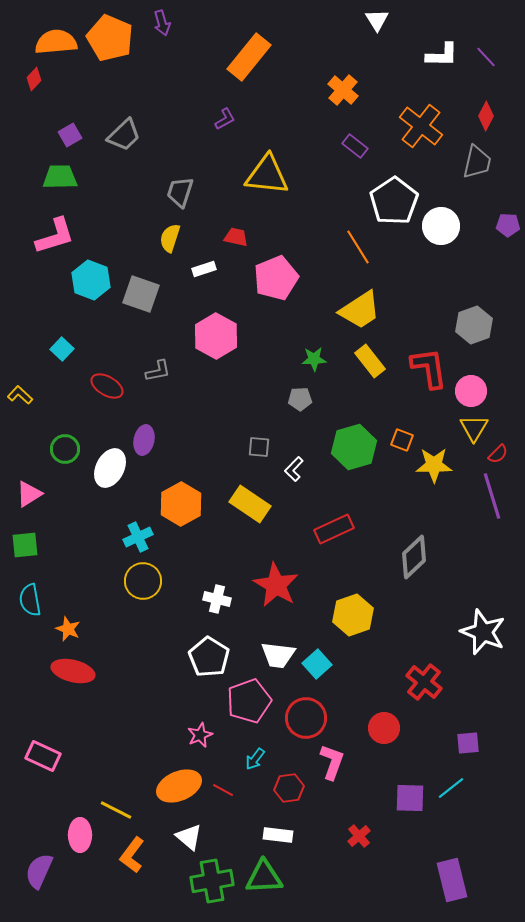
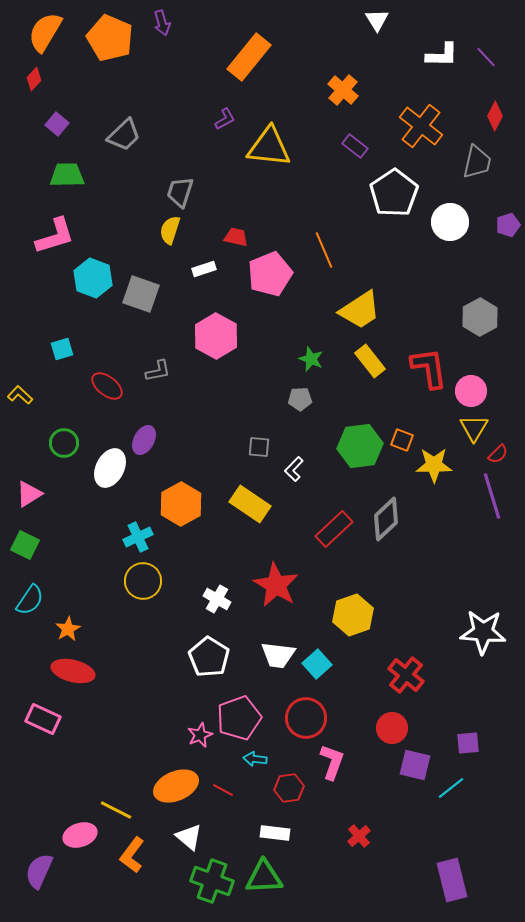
orange semicircle at (56, 42): moved 11 px left, 10 px up; rotated 54 degrees counterclockwise
red diamond at (486, 116): moved 9 px right
purple square at (70, 135): moved 13 px left, 11 px up; rotated 20 degrees counterclockwise
yellow triangle at (267, 175): moved 2 px right, 28 px up
green trapezoid at (60, 177): moved 7 px right, 2 px up
white pentagon at (394, 201): moved 8 px up
purple pentagon at (508, 225): rotated 20 degrees counterclockwise
white circle at (441, 226): moved 9 px right, 4 px up
yellow semicircle at (170, 238): moved 8 px up
orange line at (358, 247): moved 34 px left, 3 px down; rotated 9 degrees clockwise
pink pentagon at (276, 278): moved 6 px left, 4 px up
cyan hexagon at (91, 280): moved 2 px right, 2 px up
gray hexagon at (474, 325): moved 6 px right, 8 px up; rotated 9 degrees counterclockwise
cyan square at (62, 349): rotated 30 degrees clockwise
green star at (314, 359): moved 3 px left; rotated 25 degrees clockwise
red ellipse at (107, 386): rotated 8 degrees clockwise
purple ellipse at (144, 440): rotated 16 degrees clockwise
green hexagon at (354, 447): moved 6 px right, 1 px up; rotated 9 degrees clockwise
green circle at (65, 449): moved 1 px left, 6 px up
red rectangle at (334, 529): rotated 18 degrees counterclockwise
green square at (25, 545): rotated 32 degrees clockwise
gray diamond at (414, 557): moved 28 px left, 38 px up
white cross at (217, 599): rotated 16 degrees clockwise
cyan semicircle at (30, 600): rotated 136 degrees counterclockwise
orange star at (68, 629): rotated 20 degrees clockwise
white star at (483, 632): rotated 18 degrees counterclockwise
red cross at (424, 682): moved 18 px left, 7 px up
pink pentagon at (249, 701): moved 10 px left, 17 px down
red circle at (384, 728): moved 8 px right
pink rectangle at (43, 756): moved 37 px up
cyan arrow at (255, 759): rotated 60 degrees clockwise
orange ellipse at (179, 786): moved 3 px left
purple square at (410, 798): moved 5 px right, 33 px up; rotated 12 degrees clockwise
pink ellipse at (80, 835): rotated 72 degrees clockwise
white rectangle at (278, 835): moved 3 px left, 2 px up
green cross at (212, 881): rotated 30 degrees clockwise
